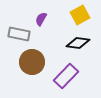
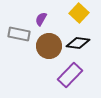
yellow square: moved 1 px left, 2 px up; rotated 18 degrees counterclockwise
brown circle: moved 17 px right, 16 px up
purple rectangle: moved 4 px right, 1 px up
